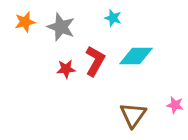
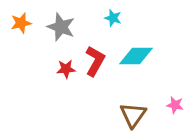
orange star: moved 4 px left, 1 px down
